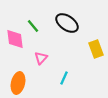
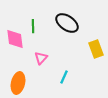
green line: rotated 40 degrees clockwise
cyan line: moved 1 px up
